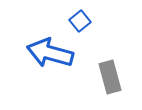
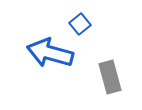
blue square: moved 3 px down
